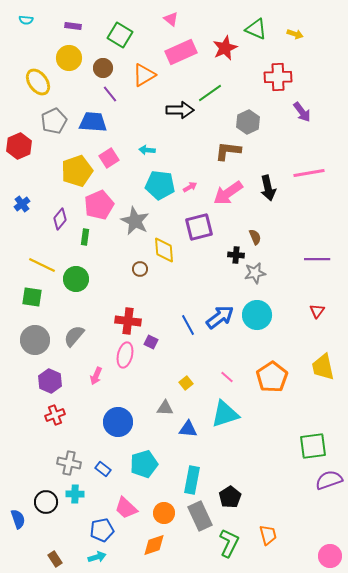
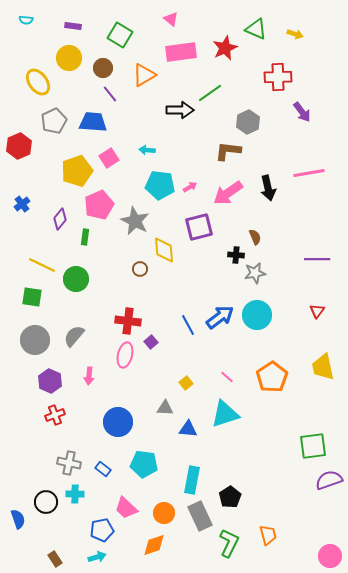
pink rectangle at (181, 52): rotated 16 degrees clockwise
purple square at (151, 342): rotated 24 degrees clockwise
pink arrow at (96, 376): moved 7 px left; rotated 18 degrees counterclockwise
cyan pentagon at (144, 464): rotated 24 degrees clockwise
